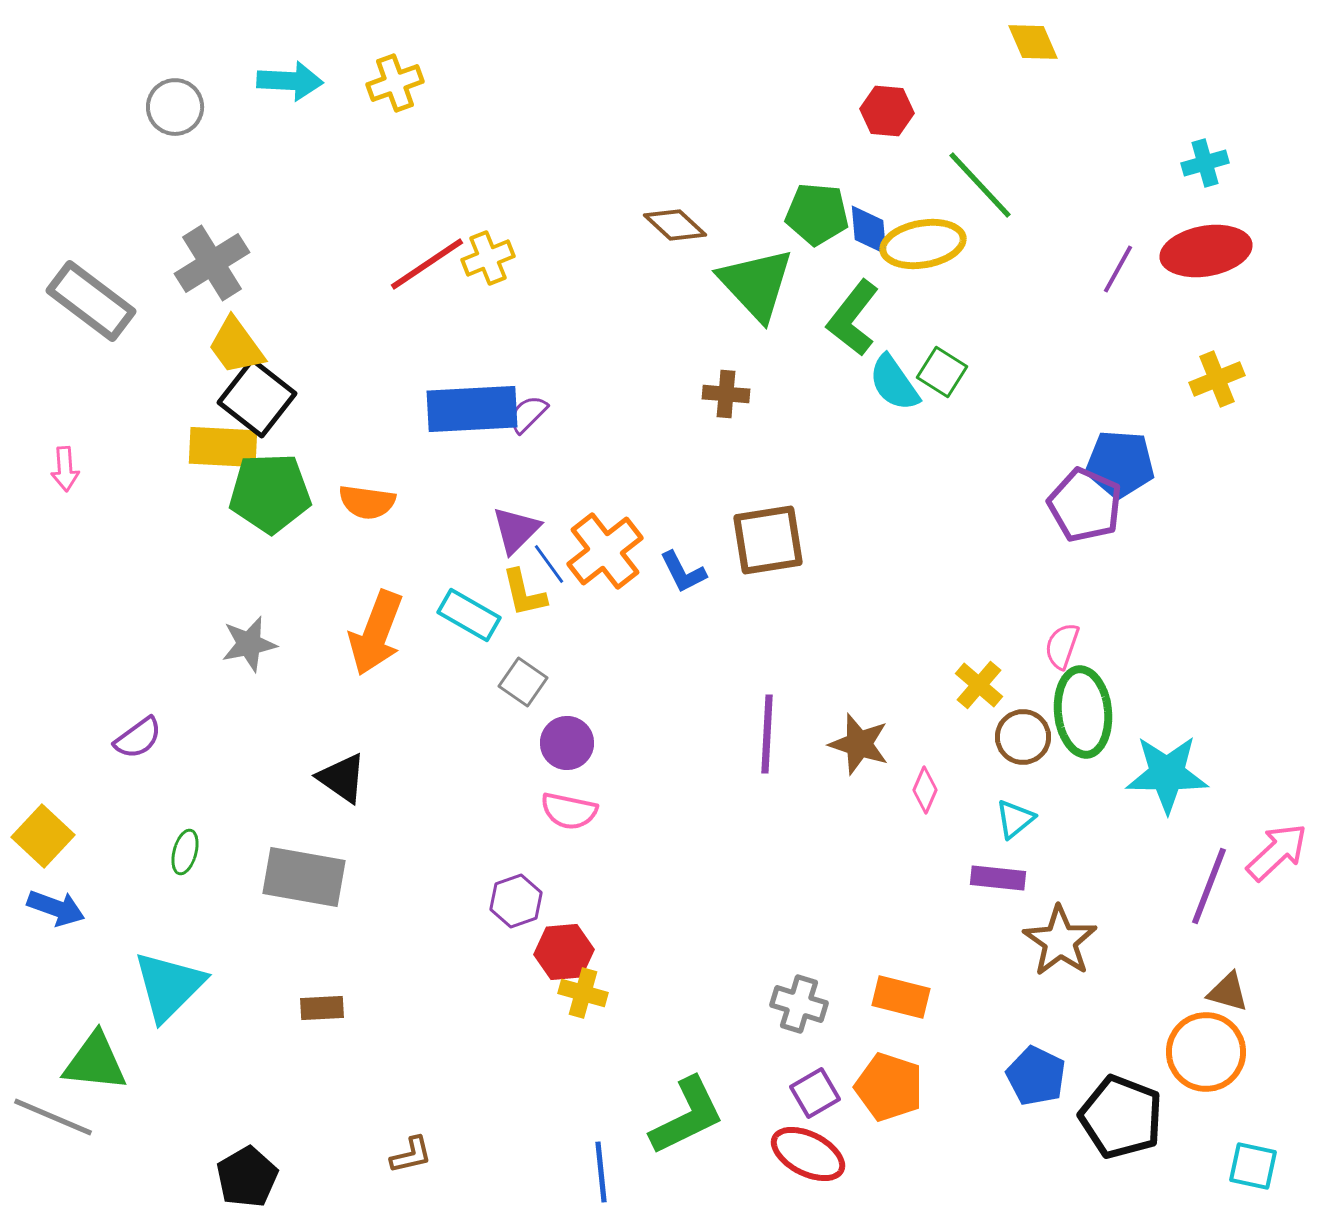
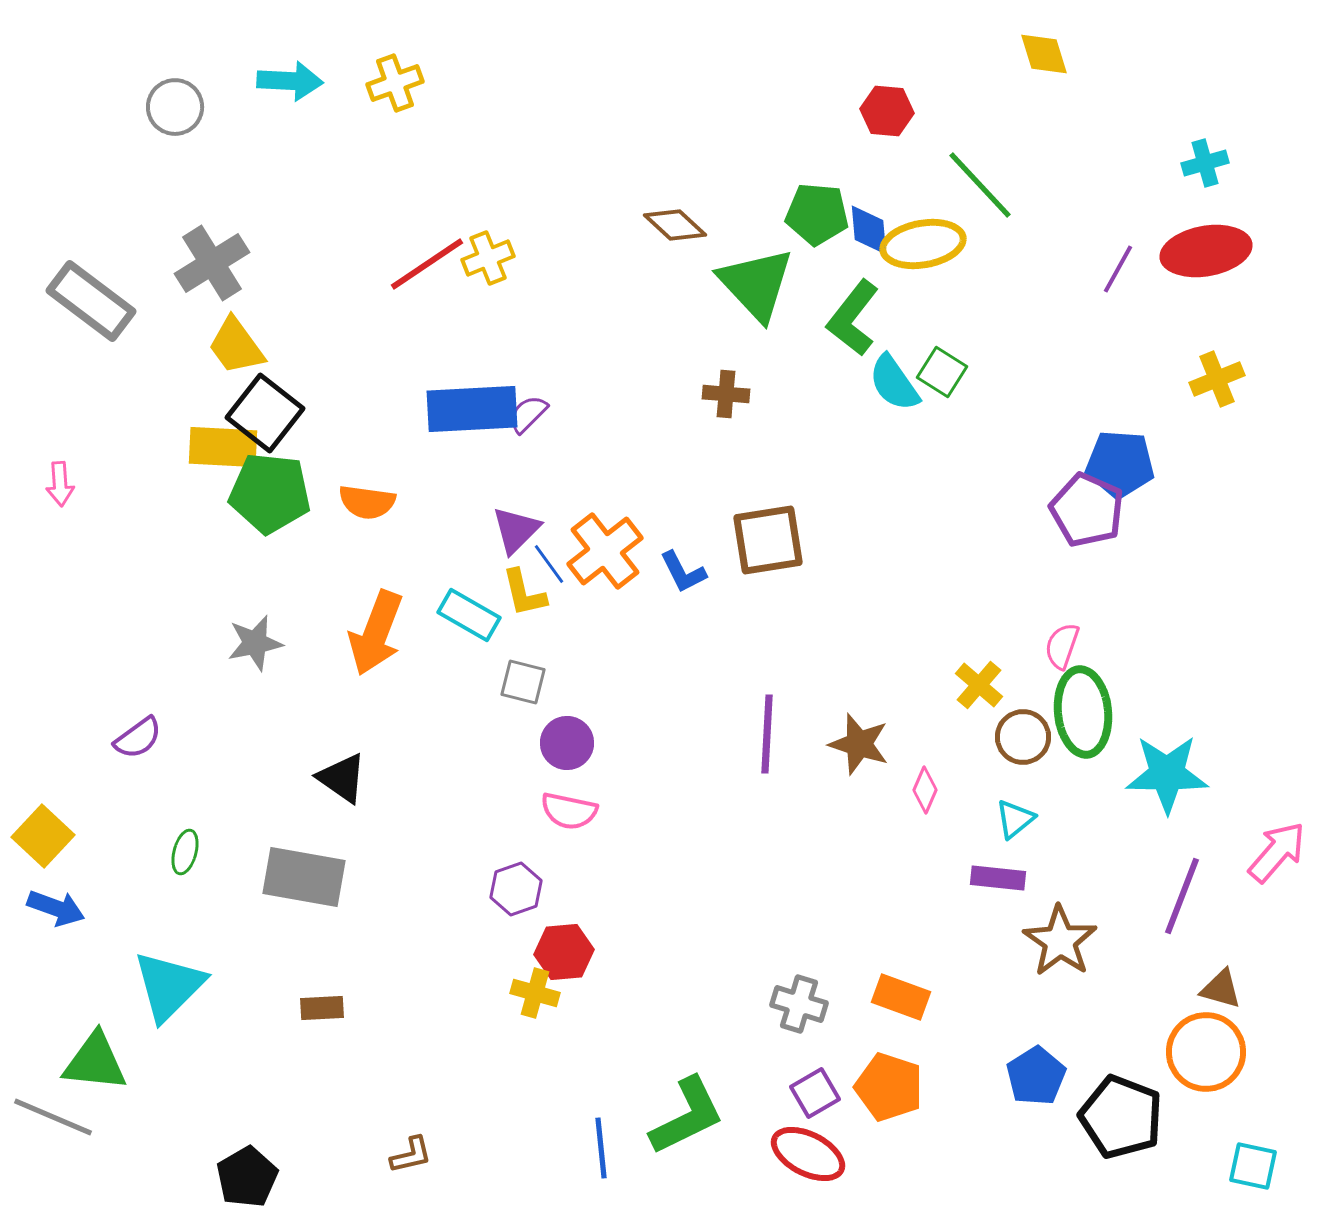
yellow diamond at (1033, 42): moved 11 px right, 12 px down; rotated 6 degrees clockwise
black square at (257, 398): moved 8 px right, 15 px down
pink arrow at (65, 469): moved 5 px left, 15 px down
green pentagon at (270, 493): rotated 8 degrees clockwise
purple pentagon at (1085, 505): moved 2 px right, 5 px down
gray star at (249, 644): moved 6 px right, 1 px up
gray square at (523, 682): rotated 21 degrees counterclockwise
pink arrow at (1277, 852): rotated 6 degrees counterclockwise
purple line at (1209, 886): moved 27 px left, 10 px down
purple hexagon at (516, 901): moved 12 px up
brown triangle at (1228, 992): moved 7 px left, 3 px up
yellow cross at (583, 993): moved 48 px left
orange rectangle at (901, 997): rotated 6 degrees clockwise
blue pentagon at (1036, 1076): rotated 14 degrees clockwise
blue line at (601, 1172): moved 24 px up
